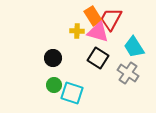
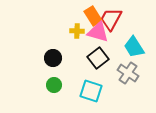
black square: rotated 20 degrees clockwise
cyan square: moved 19 px right, 2 px up
